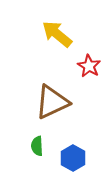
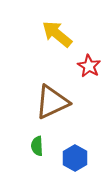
blue hexagon: moved 2 px right
